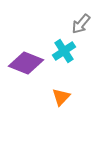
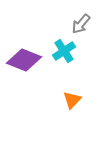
purple diamond: moved 2 px left, 3 px up
orange triangle: moved 11 px right, 3 px down
